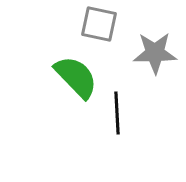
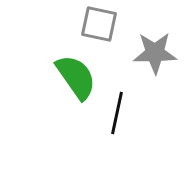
green semicircle: rotated 9 degrees clockwise
black line: rotated 15 degrees clockwise
